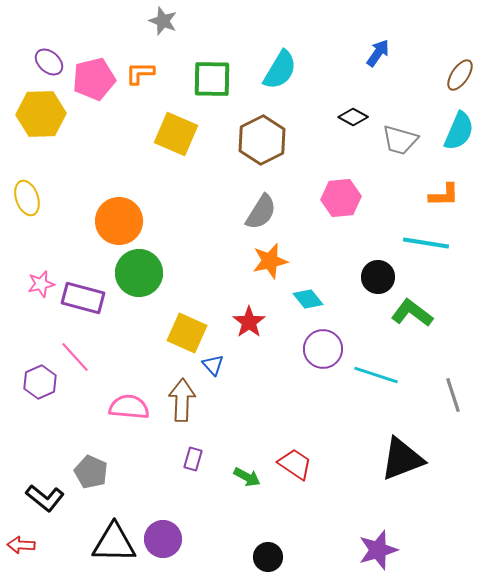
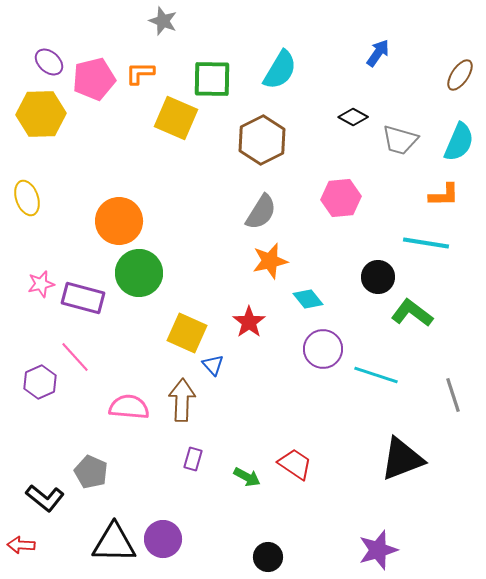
cyan semicircle at (459, 131): moved 11 px down
yellow square at (176, 134): moved 16 px up
